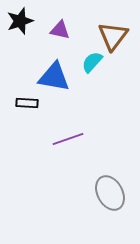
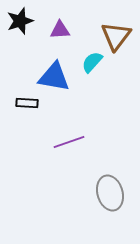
purple triangle: rotated 15 degrees counterclockwise
brown triangle: moved 3 px right
purple line: moved 1 px right, 3 px down
gray ellipse: rotated 12 degrees clockwise
